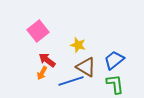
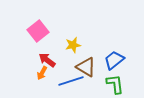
yellow star: moved 5 px left; rotated 28 degrees counterclockwise
